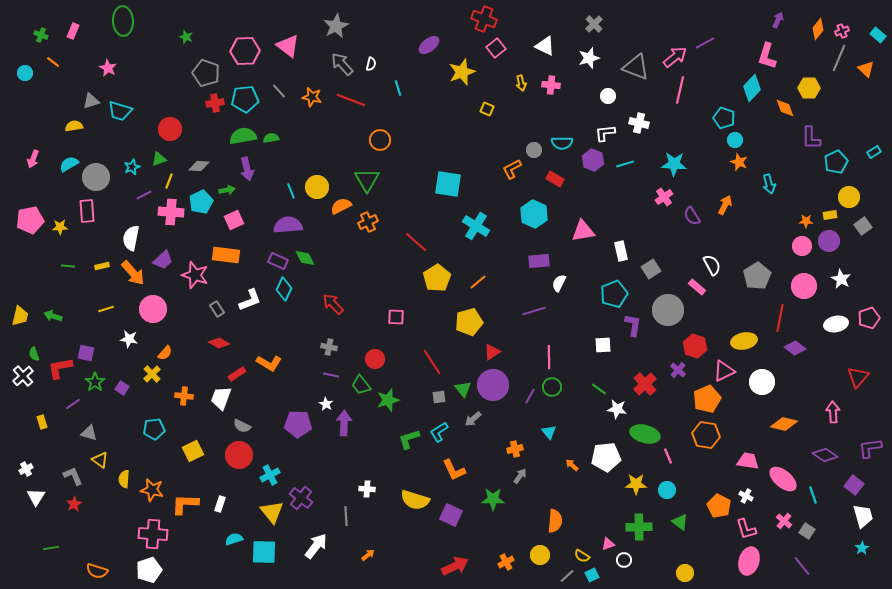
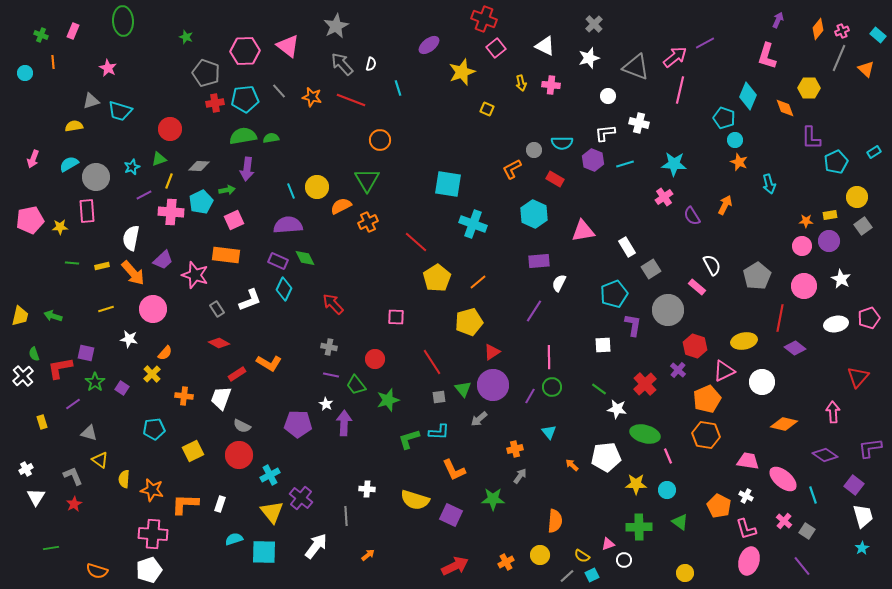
orange line at (53, 62): rotated 48 degrees clockwise
cyan diamond at (752, 88): moved 4 px left, 8 px down; rotated 20 degrees counterclockwise
purple arrow at (247, 169): rotated 20 degrees clockwise
yellow circle at (849, 197): moved 8 px right
cyan cross at (476, 226): moved 3 px left, 2 px up; rotated 12 degrees counterclockwise
white rectangle at (621, 251): moved 6 px right, 4 px up; rotated 18 degrees counterclockwise
green line at (68, 266): moved 4 px right, 3 px up
purple line at (534, 311): rotated 40 degrees counterclockwise
green trapezoid at (361, 385): moved 5 px left
gray arrow at (473, 419): moved 6 px right
cyan L-shape at (439, 432): rotated 145 degrees counterclockwise
